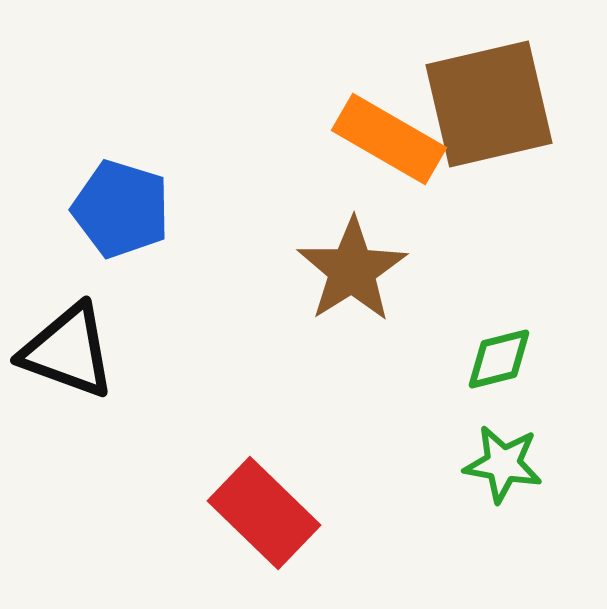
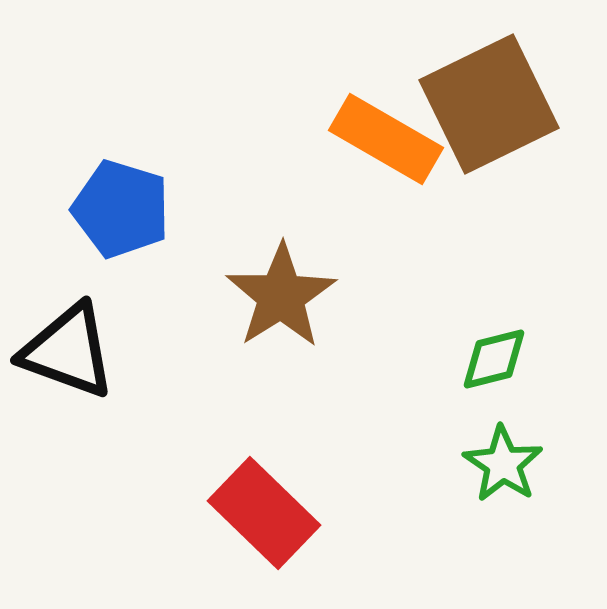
brown square: rotated 13 degrees counterclockwise
orange rectangle: moved 3 px left
brown star: moved 71 px left, 26 px down
green diamond: moved 5 px left
green star: rotated 24 degrees clockwise
